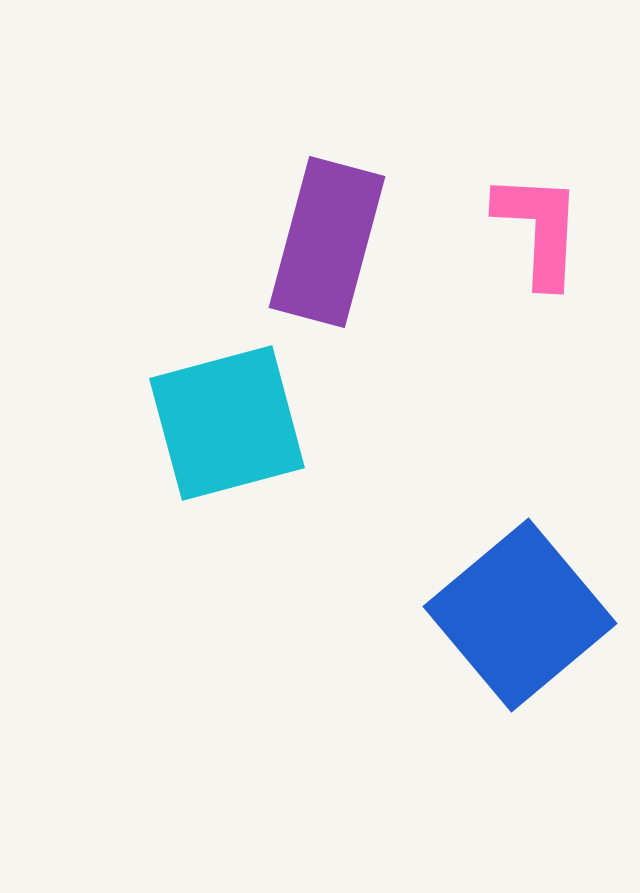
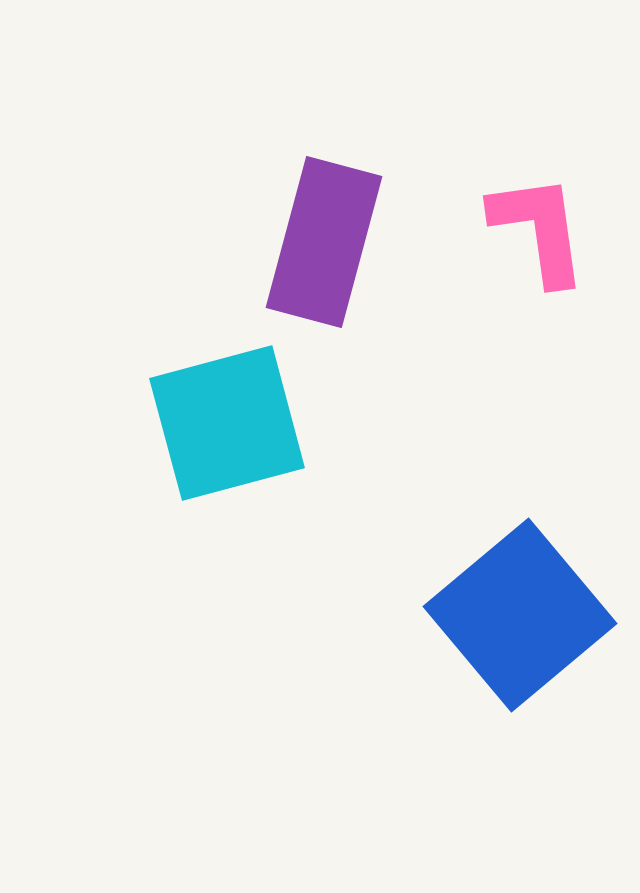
pink L-shape: rotated 11 degrees counterclockwise
purple rectangle: moved 3 px left
